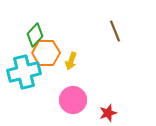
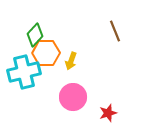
pink circle: moved 3 px up
